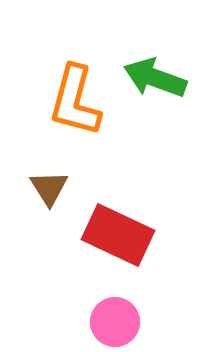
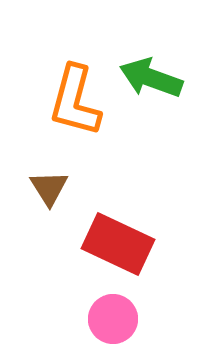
green arrow: moved 4 px left
red rectangle: moved 9 px down
pink circle: moved 2 px left, 3 px up
